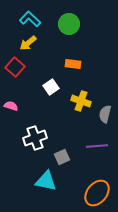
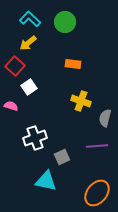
green circle: moved 4 px left, 2 px up
red square: moved 1 px up
white square: moved 22 px left
gray semicircle: moved 4 px down
